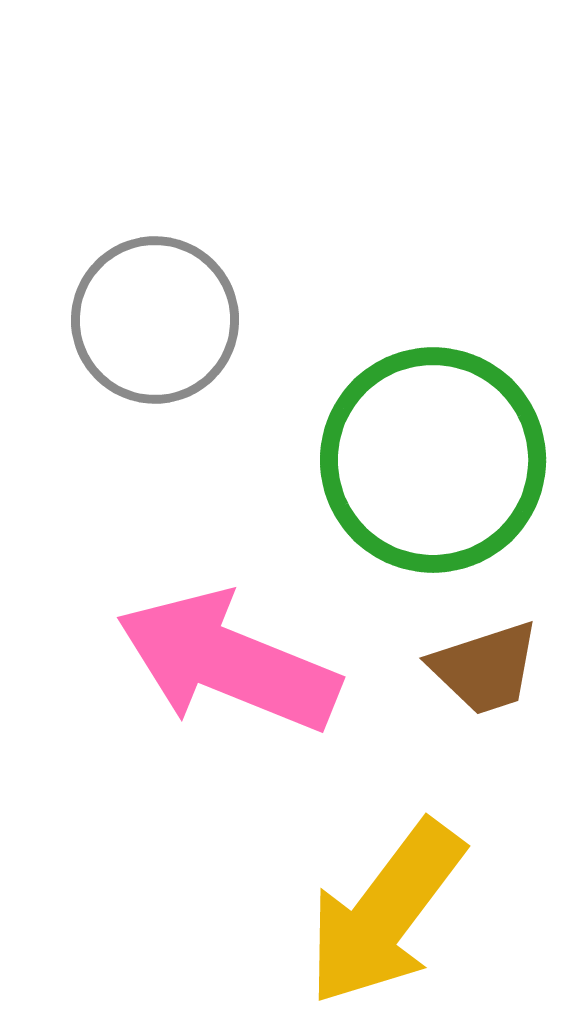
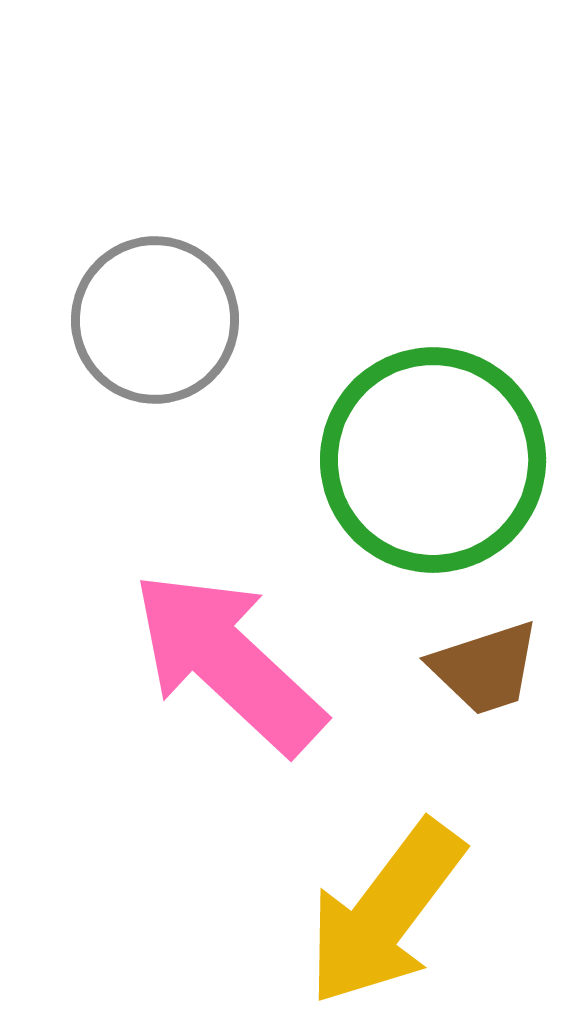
pink arrow: rotated 21 degrees clockwise
